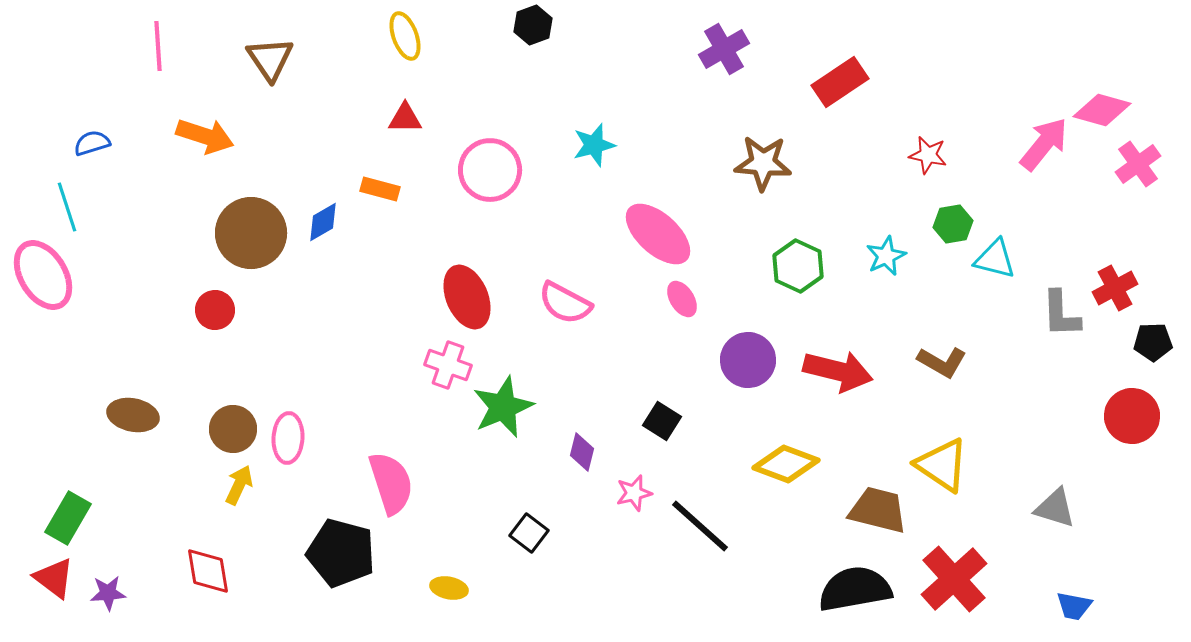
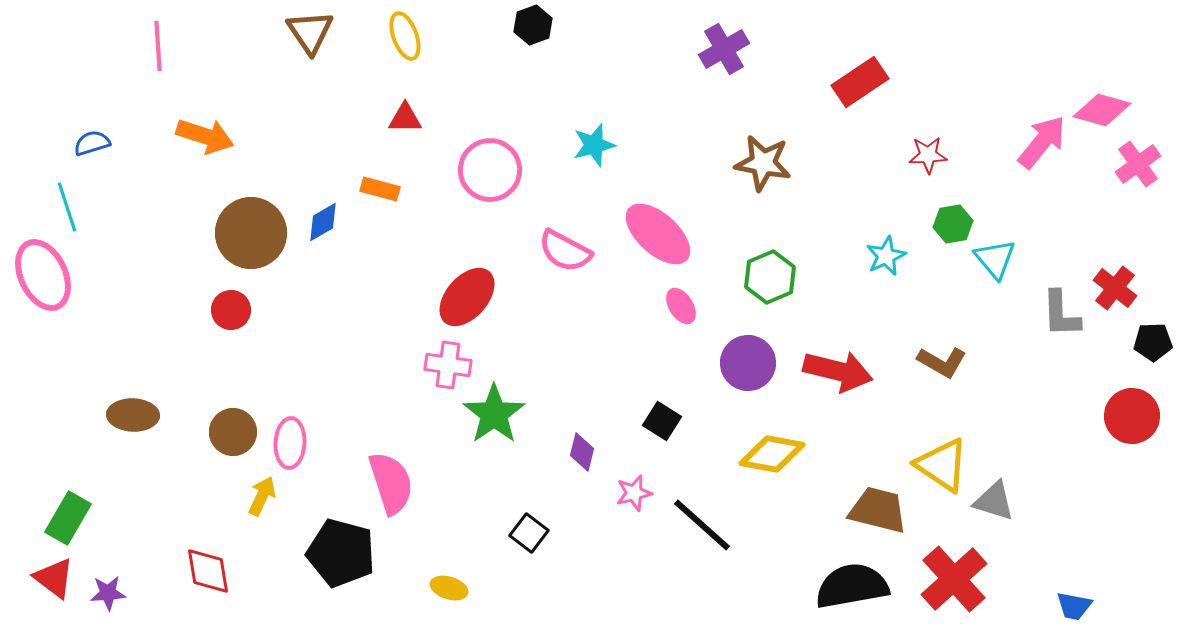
brown triangle at (270, 59): moved 40 px right, 27 px up
red rectangle at (840, 82): moved 20 px right
pink arrow at (1044, 144): moved 2 px left, 2 px up
red star at (928, 155): rotated 15 degrees counterclockwise
brown star at (763, 163): rotated 6 degrees clockwise
cyan triangle at (995, 259): rotated 36 degrees clockwise
green hexagon at (798, 266): moved 28 px left, 11 px down; rotated 12 degrees clockwise
pink ellipse at (43, 275): rotated 6 degrees clockwise
red cross at (1115, 288): rotated 24 degrees counterclockwise
red ellipse at (467, 297): rotated 64 degrees clockwise
pink ellipse at (682, 299): moved 1 px left, 7 px down
pink semicircle at (565, 303): moved 52 px up
red circle at (215, 310): moved 16 px right
purple circle at (748, 360): moved 3 px down
pink cross at (448, 365): rotated 12 degrees counterclockwise
green star at (503, 407): moved 9 px left, 7 px down; rotated 12 degrees counterclockwise
brown ellipse at (133, 415): rotated 9 degrees counterclockwise
brown circle at (233, 429): moved 3 px down
pink ellipse at (288, 438): moved 2 px right, 5 px down
yellow diamond at (786, 464): moved 14 px left, 10 px up; rotated 10 degrees counterclockwise
yellow arrow at (239, 485): moved 23 px right, 11 px down
gray triangle at (1055, 508): moved 61 px left, 7 px up
black line at (700, 526): moved 2 px right, 1 px up
yellow ellipse at (449, 588): rotated 6 degrees clockwise
black semicircle at (855, 589): moved 3 px left, 3 px up
